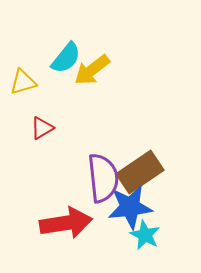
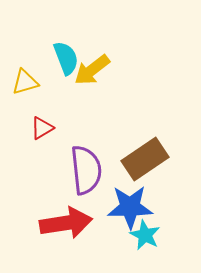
cyan semicircle: rotated 60 degrees counterclockwise
yellow triangle: moved 2 px right
brown rectangle: moved 5 px right, 13 px up
purple semicircle: moved 17 px left, 8 px up
blue star: rotated 6 degrees clockwise
